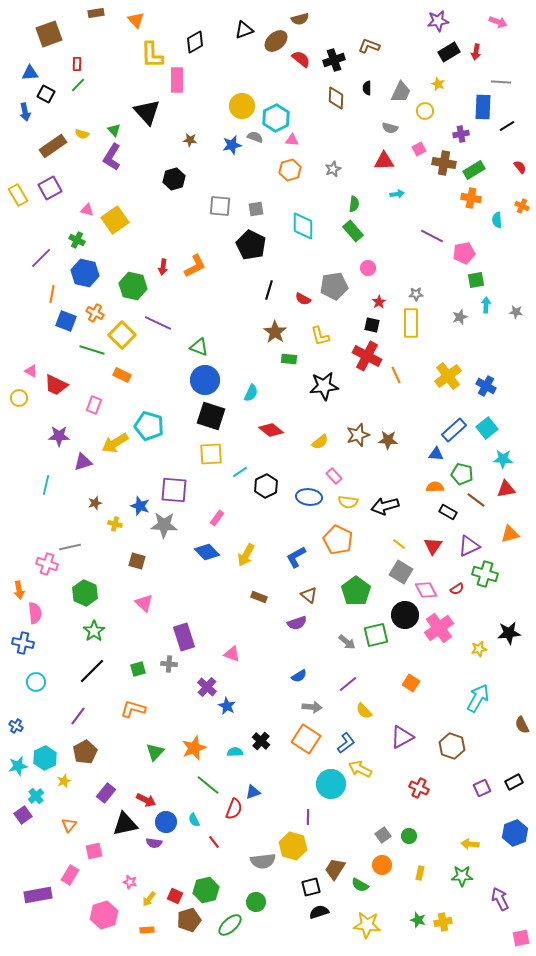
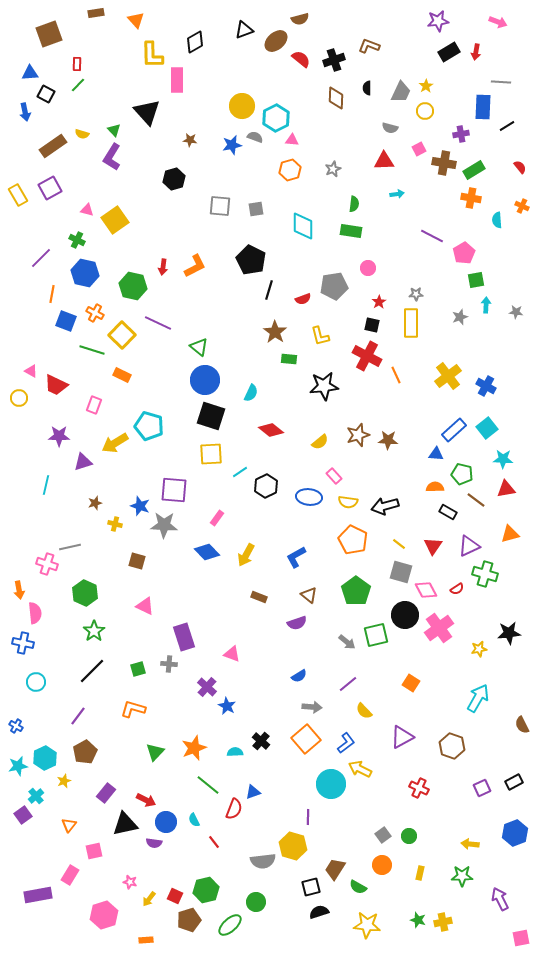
yellow star at (438, 84): moved 12 px left, 2 px down; rotated 16 degrees clockwise
green rectangle at (353, 231): moved 2 px left; rotated 40 degrees counterclockwise
black pentagon at (251, 245): moved 15 px down
pink pentagon at (464, 253): rotated 20 degrees counterclockwise
red semicircle at (303, 299): rotated 49 degrees counterclockwise
green triangle at (199, 347): rotated 18 degrees clockwise
orange pentagon at (338, 540): moved 15 px right
gray square at (401, 572): rotated 15 degrees counterclockwise
pink triangle at (144, 603): moved 1 px right, 3 px down; rotated 18 degrees counterclockwise
orange square at (306, 739): rotated 16 degrees clockwise
green semicircle at (360, 885): moved 2 px left, 2 px down
orange rectangle at (147, 930): moved 1 px left, 10 px down
